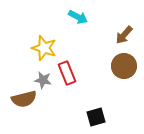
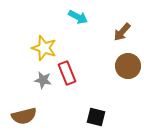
brown arrow: moved 2 px left, 3 px up
brown circle: moved 4 px right
brown semicircle: moved 17 px down
black square: rotated 30 degrees clockwise
